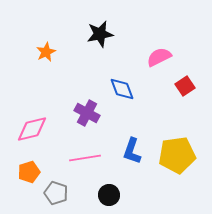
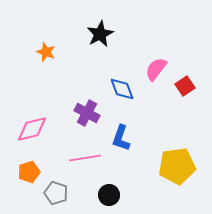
black star: rotated 16 degrees counterclockwise
orange star: rotated 24 degrees counterclockwise
pink semicircle: moved 3 px left, 12 px down; rotated 25 degrees counterclockwise
blue L-shape: moved 11 px left, 13 px up
yellow pentagon: moved 11 px down
